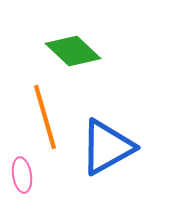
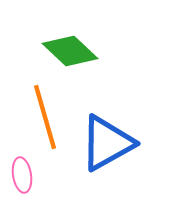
green diamond: moved 3 px left
blue triangle: moved 4 px up
